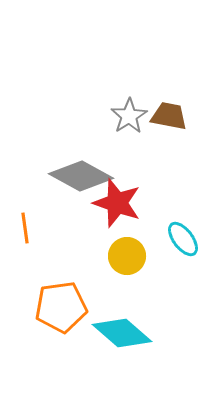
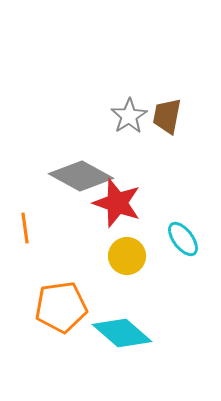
brown trapezoid: moved 2 px left; rotated 90 degrees counterclockwise
